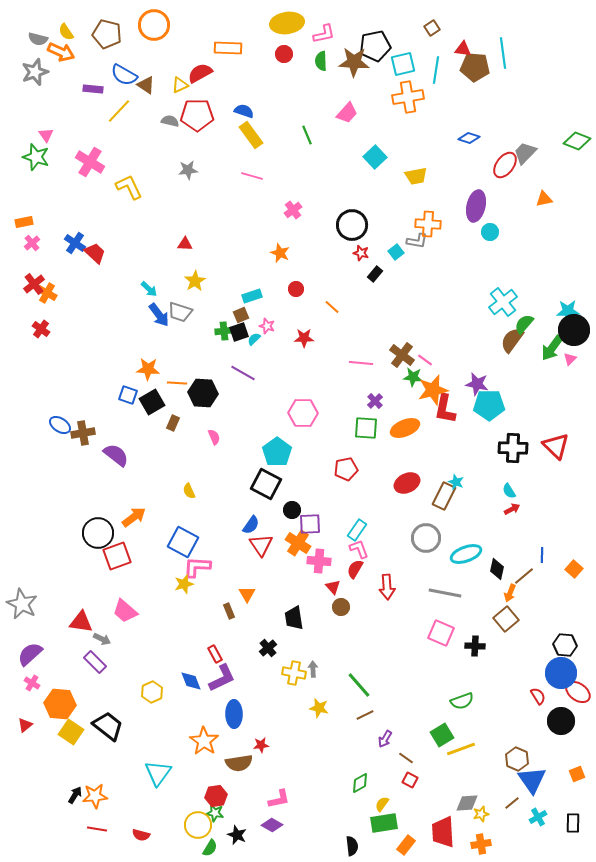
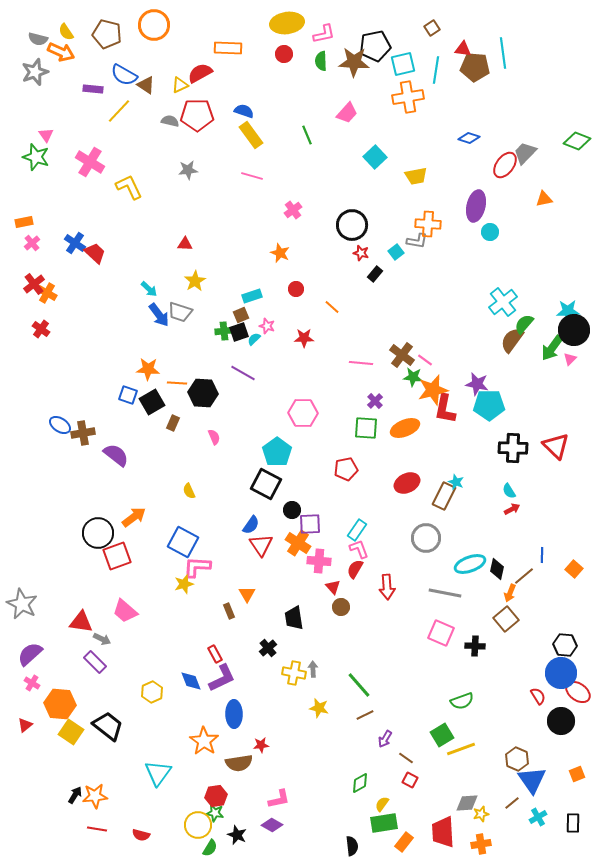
cyan ellipse at (466, 554): moved 4 px right, 10 px down
orange rectangle at (406, 845): moved 2 px left, 3 px up
